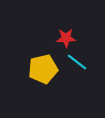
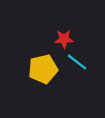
red star: moved 2 px left, 1 px down
